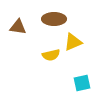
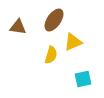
brown ellipse: moved 1 px down; rotated 55 degrees counterclockwise
yellow semicircle: rotated 60 degrees counterclockwise
cyan square: moved 1 px right, 4 px up
